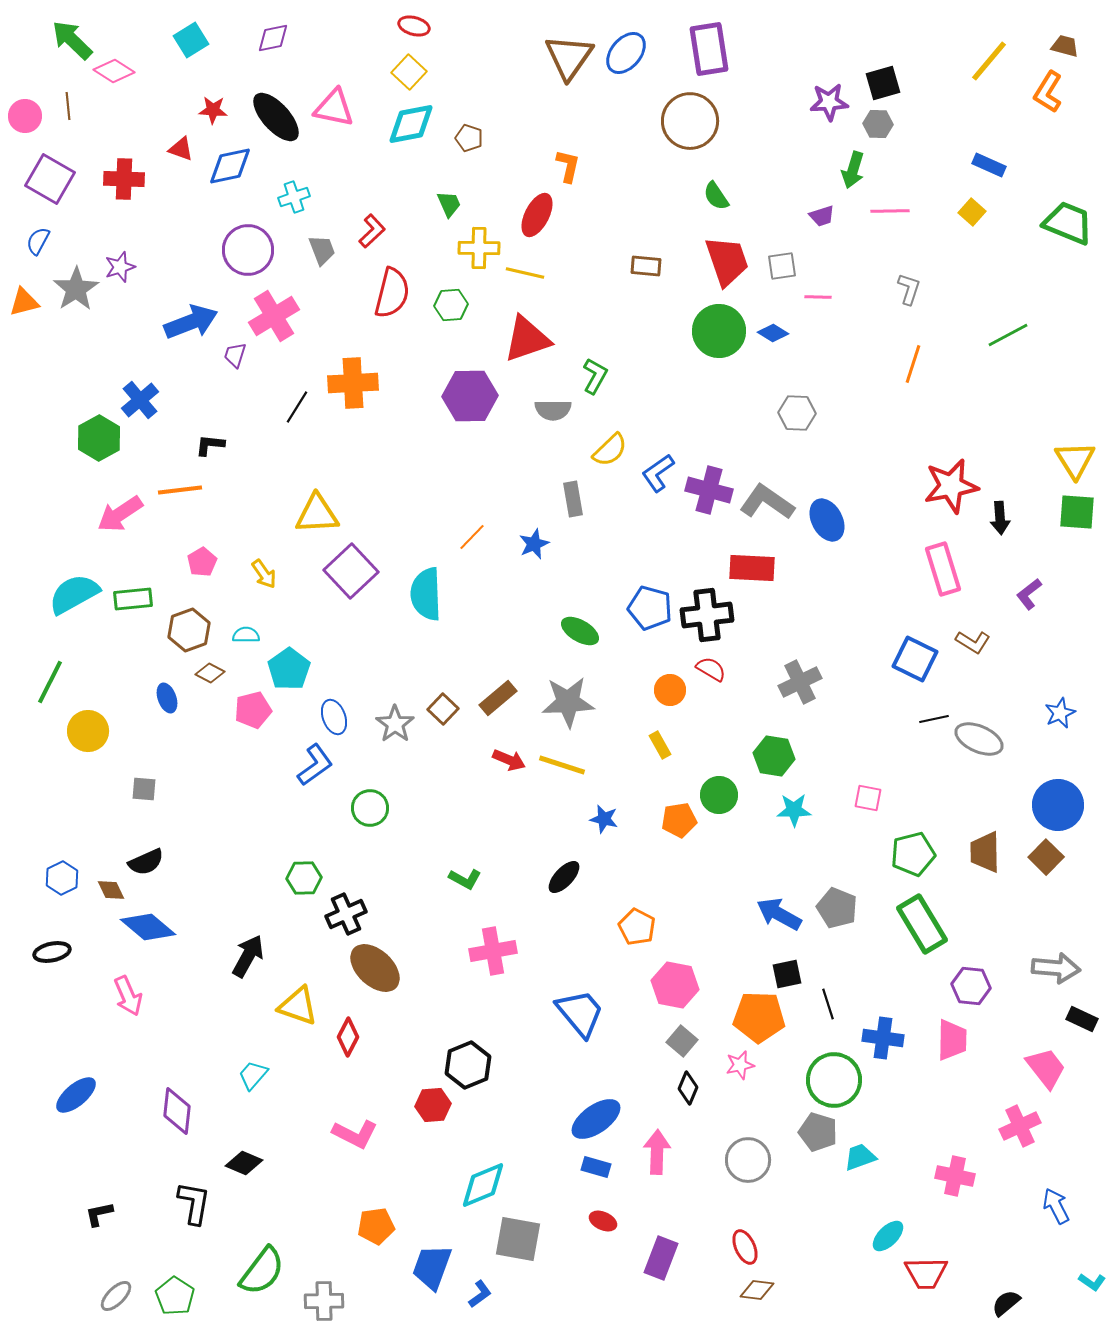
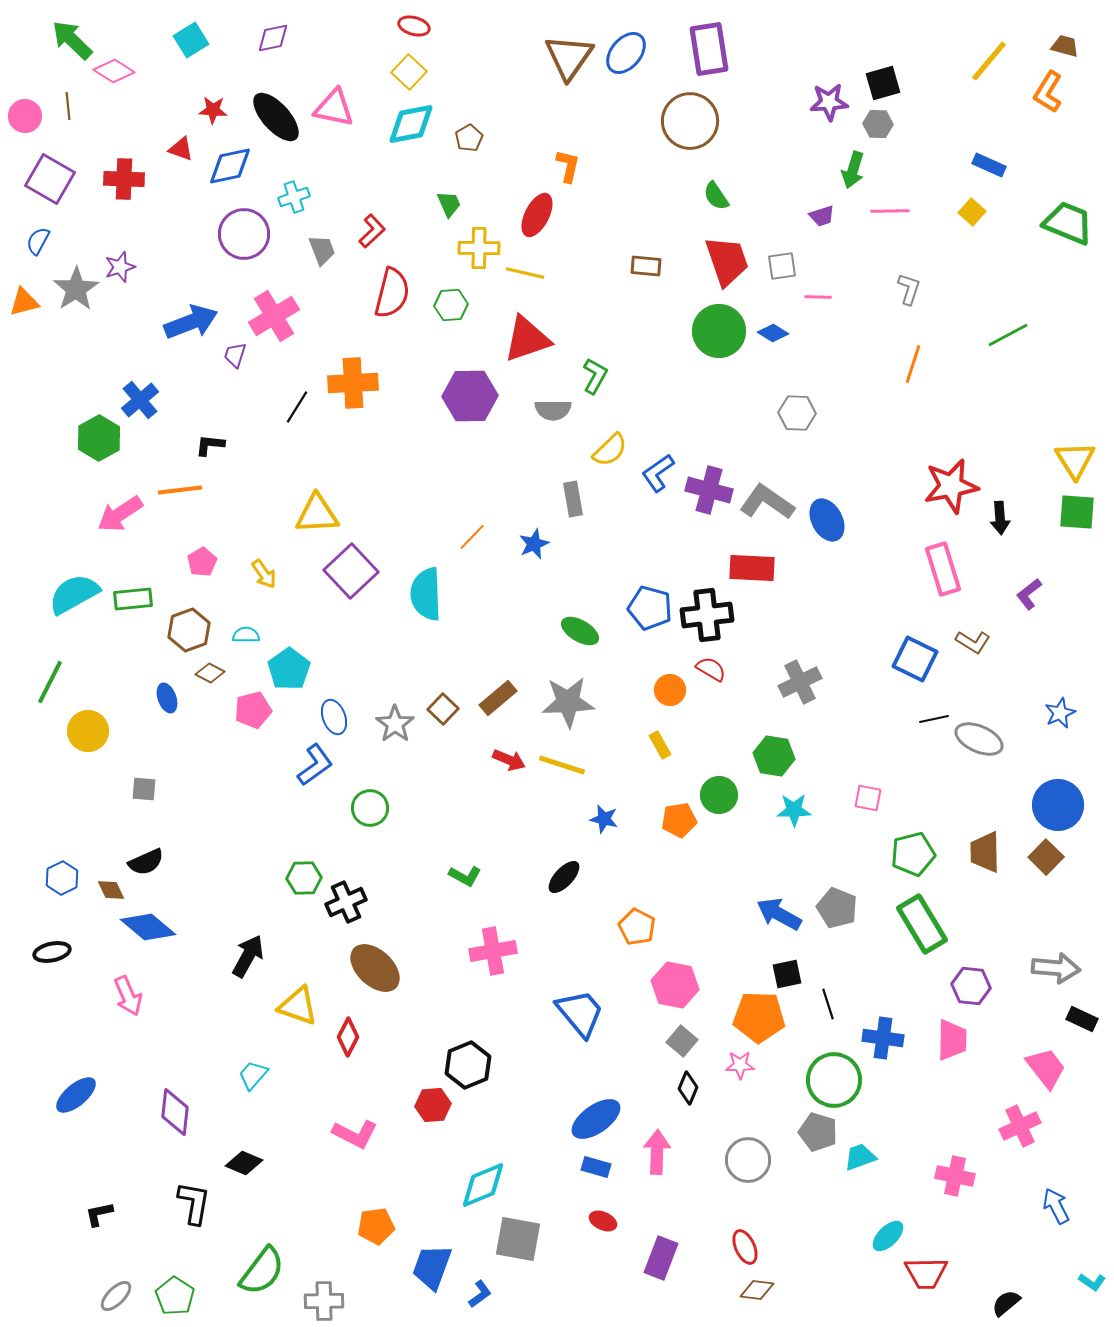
brown pentagon at (469, 138): rotated 24 degrees clockwise
purple circle at (248, 250): moved 4 px left, 16 px up
green L-shape at (465, 879): moved 3 px up
black cross at (346, 914): moved 12 px up
pink star at (740, 1065): rotated 12 degrees clockwise
purple diamond at (177, 1111): moved 2 px left, 1 px down
